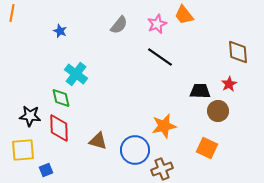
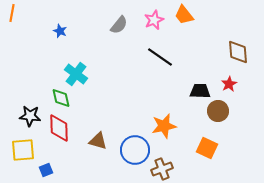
pink star: moved 3 px left, 4 px up
